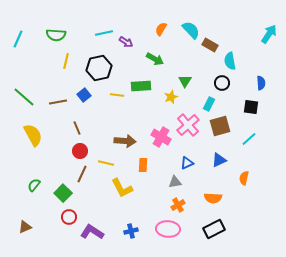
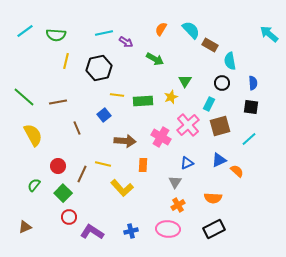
cyan arrow at (269, 34): rotated 84 degrees counterclockwise
cyan line at (18, 39): moved 7 px right, 8 px up; rotated 30 degrees clockwise
blue semicircle at (261, 83): moved 8 px left
green rectangle at (141, 86): moved 2 px right, 15 px down
blue square at (84, 95): moved 20 px right, 20 px down
red circle at (80, 151): moved 22 px left, 15 px down
yellow line at (106, 163): moved 3 px left, 1 px down
orange semicircle at (244, 178): moved 7 px left, 7 px up; rotated 120 degrees clockwise
gray triangle at (175, 182): rotated 48 degrees counterclockwise
yellow L-shape at (122, 188): rotated 15 degrees counterclockwise
